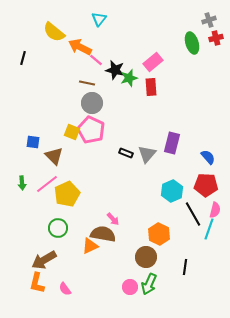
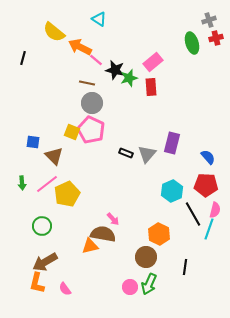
cyan triangle at (99, 19): rotated 35 degrees counterclockwise
green circle at (58, 228): moved 16 px left, 2 px up
orange triangle at (90, 246): rotated 12 degrees clockwise
brown arrow at (44, 260): moved 1 px right, 2 px down
